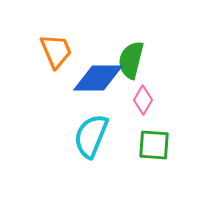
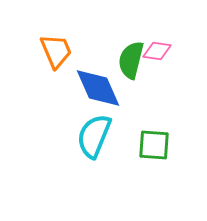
blue diamond: moved 10 px down; rotated 66 degrees clockwise
pink diamond: moved 14 px right, 49 px up; rotated 68 degrees clockwise
cyan semicircle: moved 3 px right
